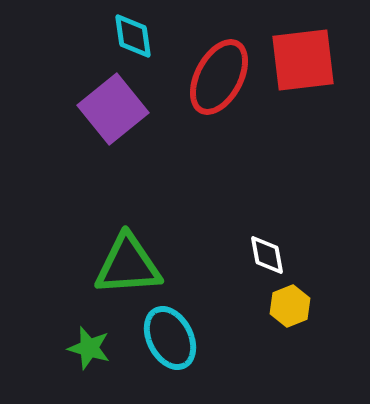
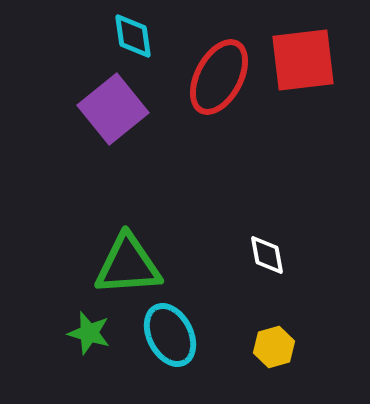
yellow hexagon: moved 16 px left, 41 px down; rotated 6 degrees clockwise
cyan ellipse: moved 3 px up
green star: moved 15 px up
